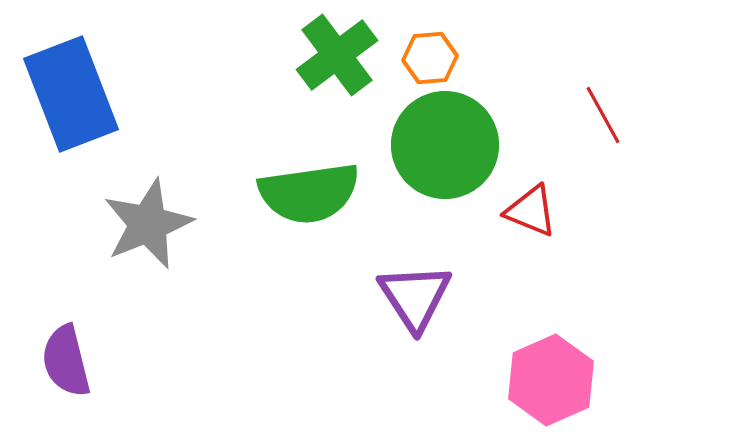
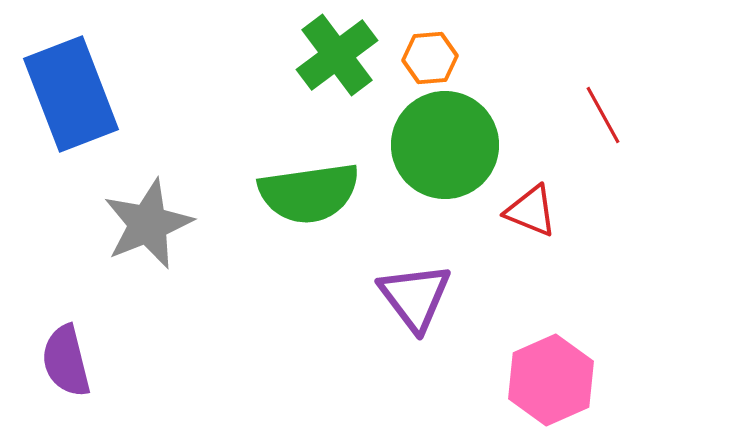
purple triangle: rotated 4 degrees counterclockwise
